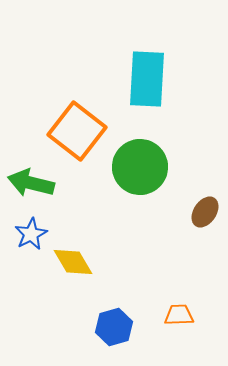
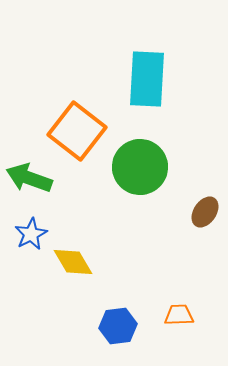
green arrow: moved 2 px left, 5 px up; rotated 6 degrees clockwise
blue hexagon: moved 4 px right, 1 px up; rotated 9 degrees clockwise
